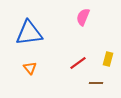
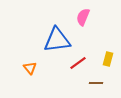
blue triangle: moved 28 px right, 7 px down
